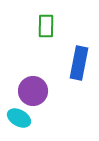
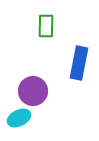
cyan ellipse: rotated 55 degrees counterclockwise
